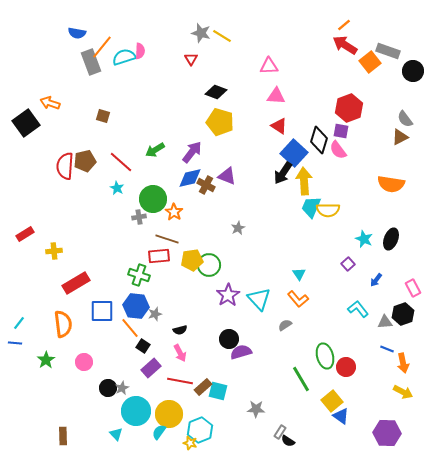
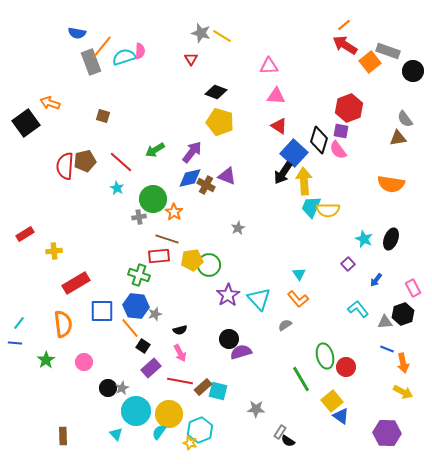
brown triangle at (400, 137): moved 2 px left, 1 px down; rotated 18 degrees clockwise
